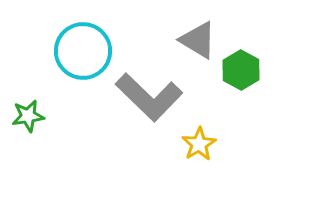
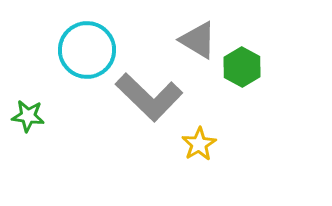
cyan circle: moved 4 px right, 1 px up
green hexagon: moved 1 px right, 3 px up
green star: rotated 16 degrees clockwise
